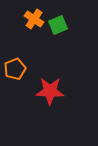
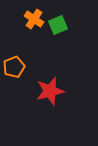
orange pentagon: moved 1 px left, 2 px up
red star: rotated 16 degrees counterclockwise
